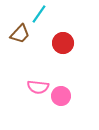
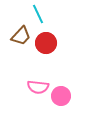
cyan line: moved 1 px left; rotated 60 degrees counterclockwise
brown trapezoid: moved 1 px right, 2 px down
red circle: moved 17 px left
